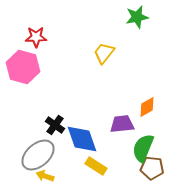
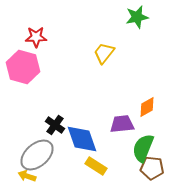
gray ellipse: moved 1 px left
yellow arrow: moved 18 px left
